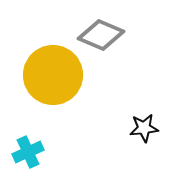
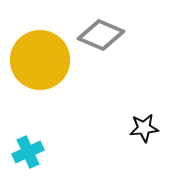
yellow circle: moved 13 px left, 15 px up
